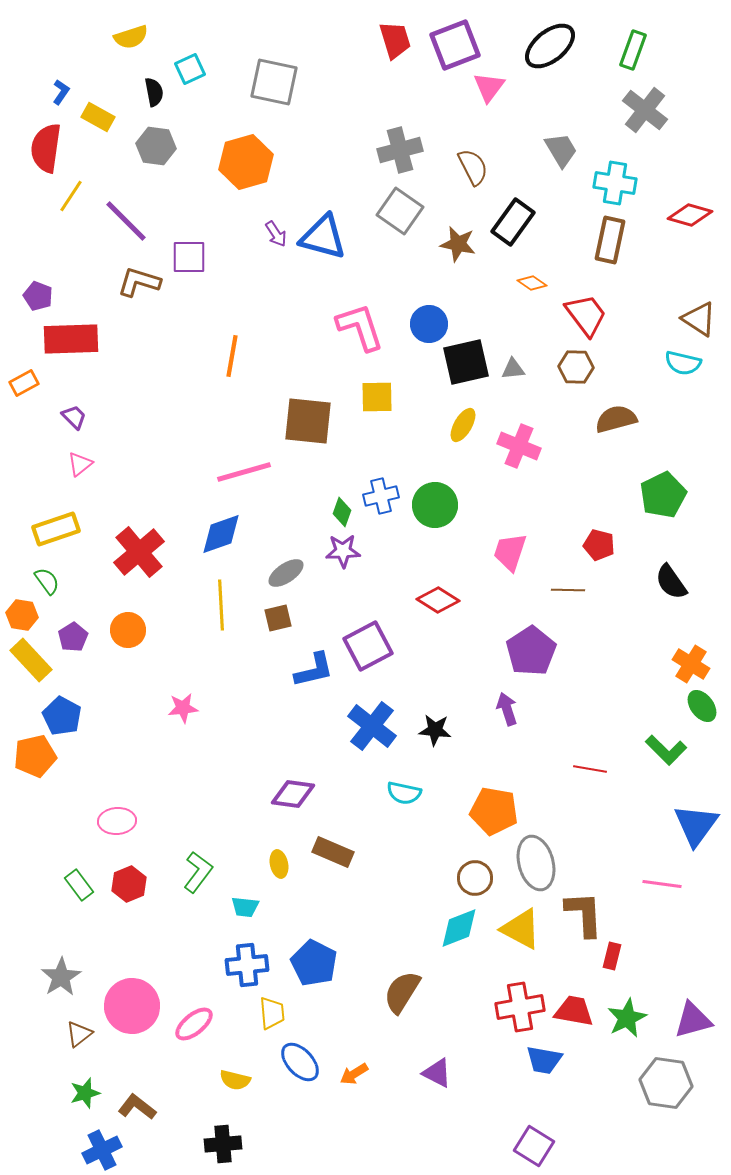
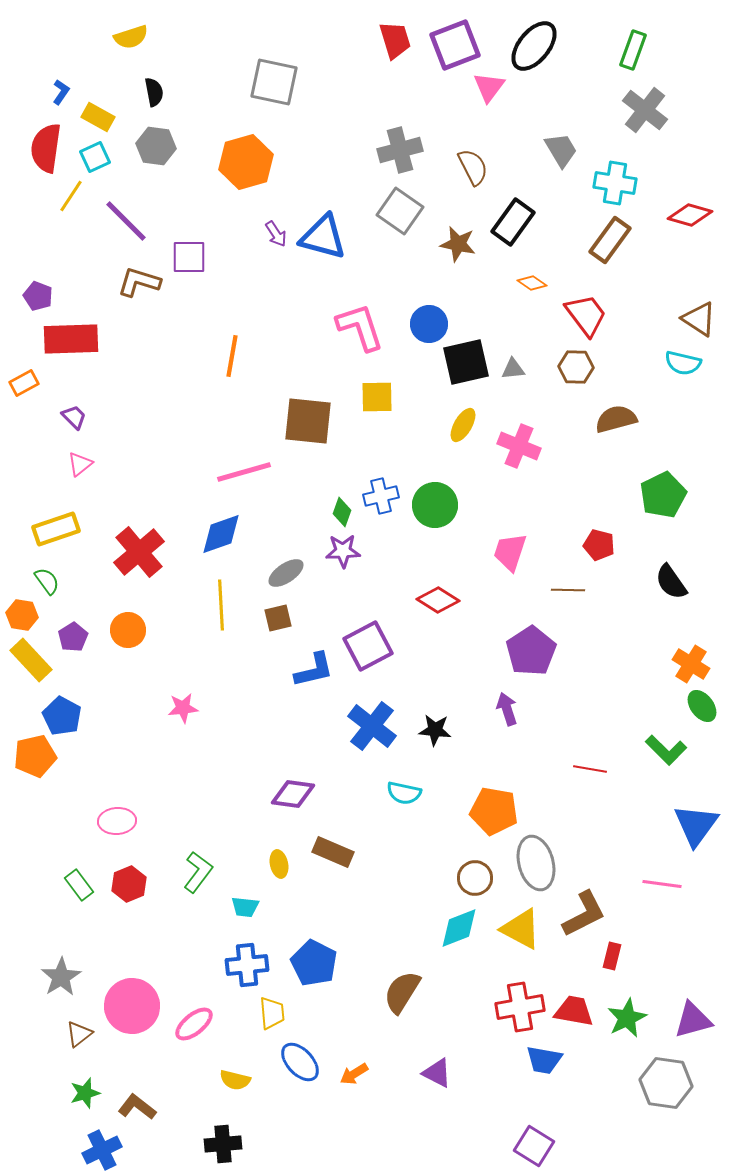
black ellipse at (550, 46): moved 16 px left; rotated 12 degrees counterclockwise
cyan square at (190, 69): moved 95 px left, 88 px down
brown rectangle at (610, 240): rotated 24 degrees clockwise
brown L-shape at (584, 914): rotated 66 degrees clockwise
